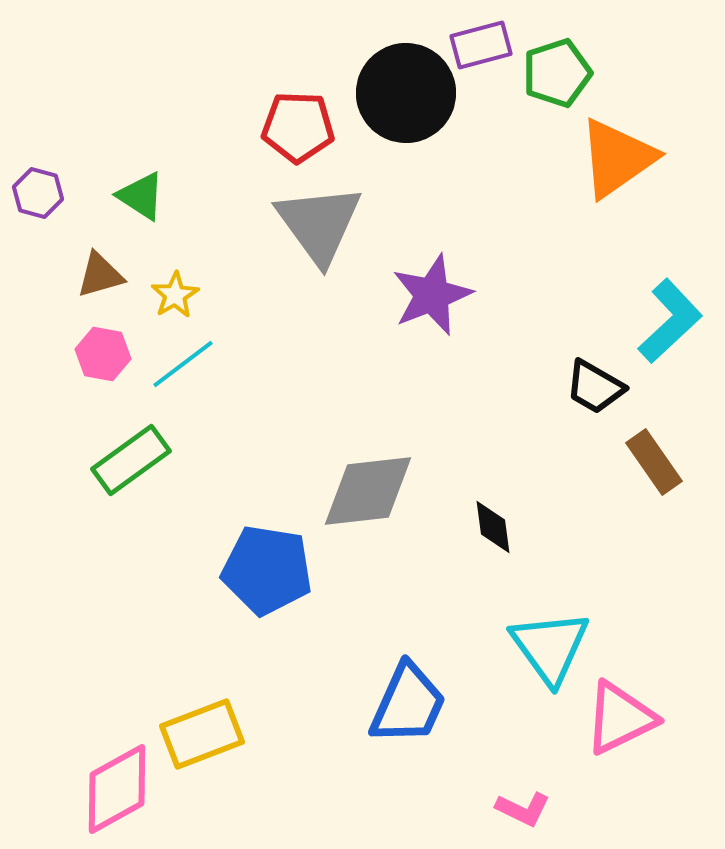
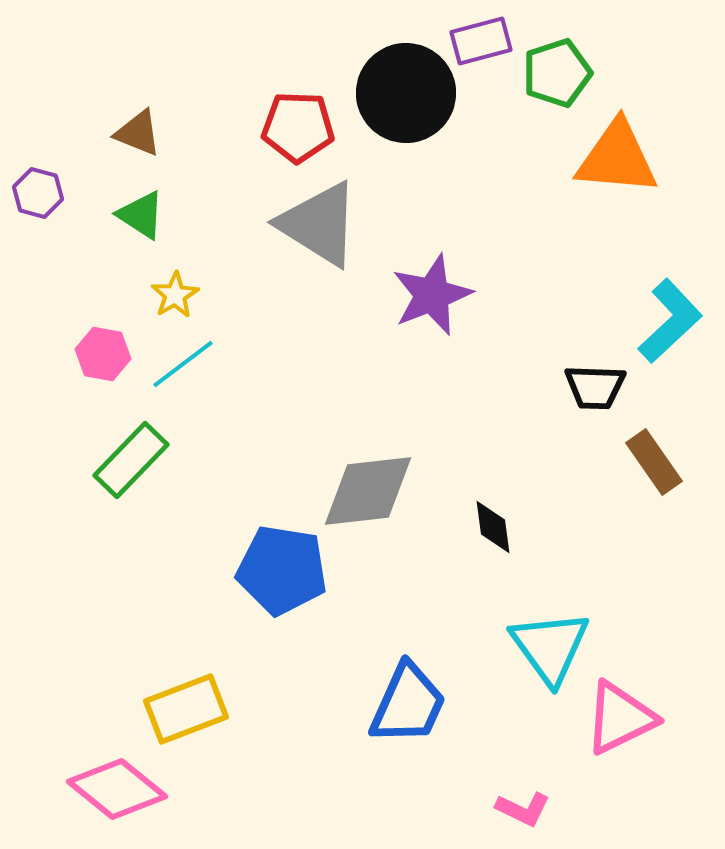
purple rectangle: moved 4 px up
orange triangle: rotated 40 degrees clockwise
green triangle: moved 19 px down
gray triangle: rotated 22 degrees counterclockwise
brown triangle: moved 38 px right, 142 px up; rotated 38 degrees clockwise
black trapezoid: rotated 28 degrees counterclockwise
green rectangle: rotated 10 degrees counterclockwise
blue pentagon: moved 15 px right
yellow rectangle: moved 16 px left, 25 px up
pink diamond: rotated 68 degrees clockwise
